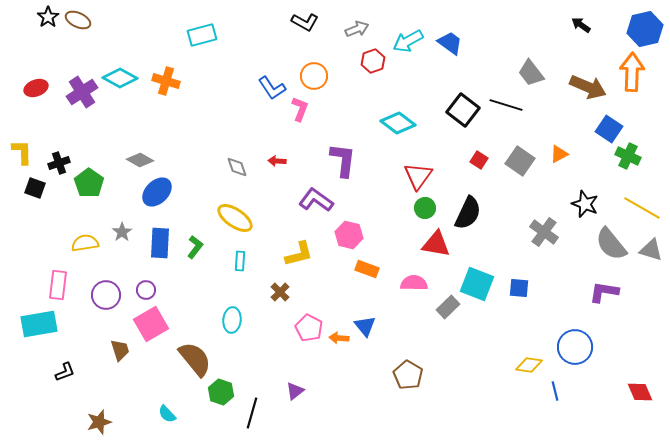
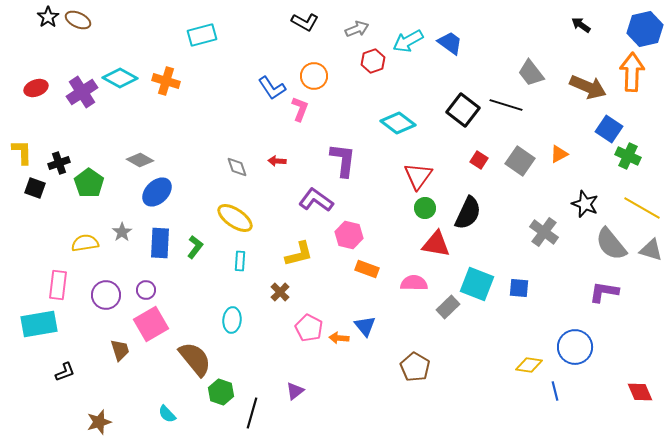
brown pentagon at (408, 375): moved 7 px right, 8 px up
